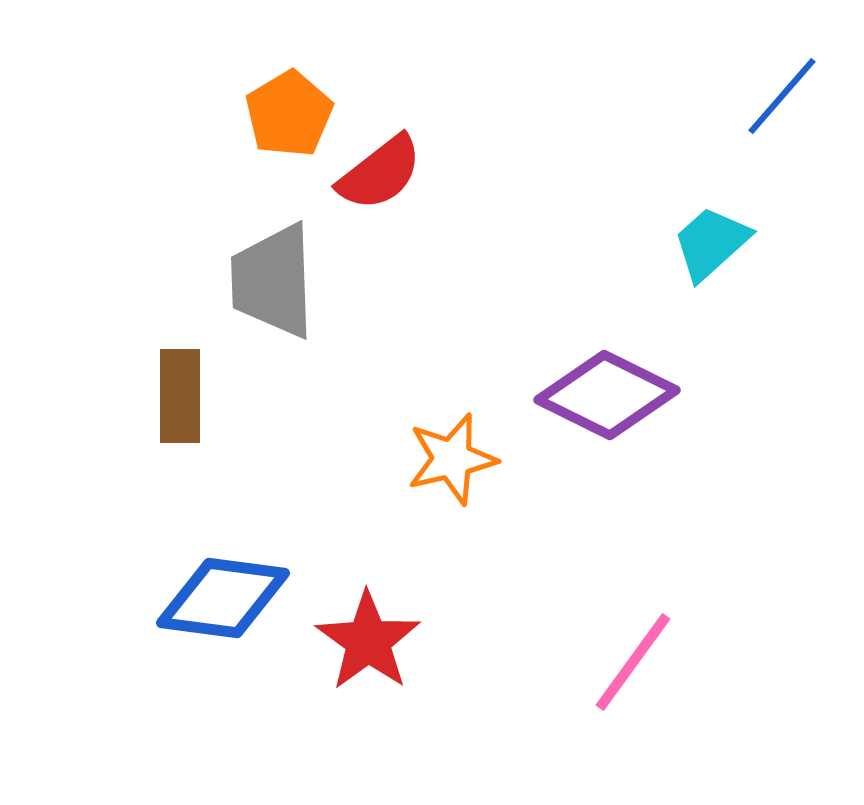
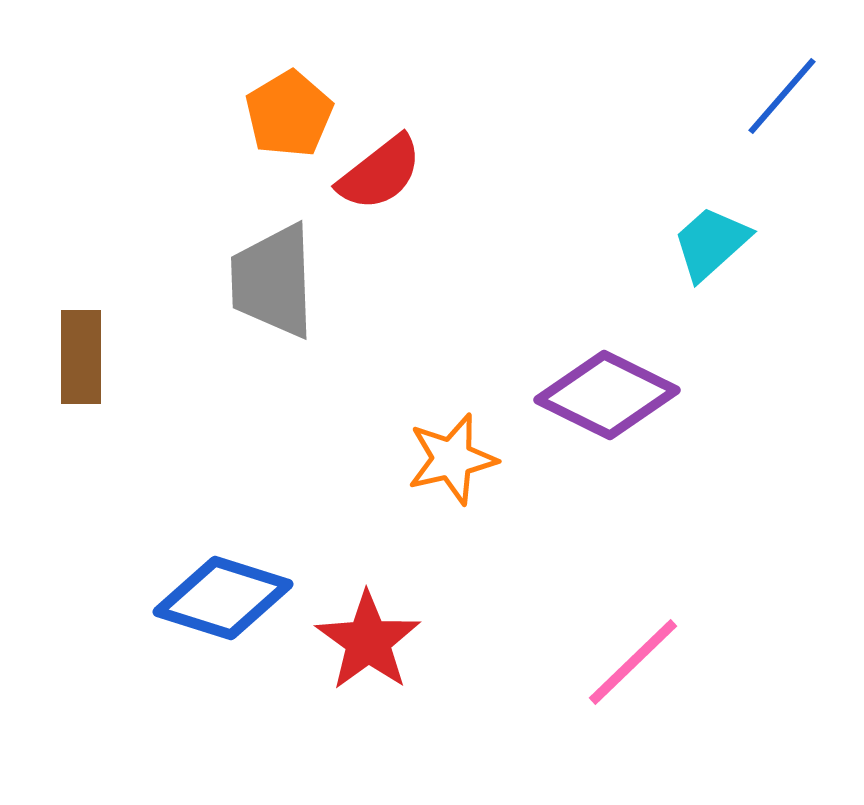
brown rectangle: moved 99 px left, 39 px up
blue diamond: rotated 10 degrees clockwise
pink line: rotated 10 degrees clockwise
